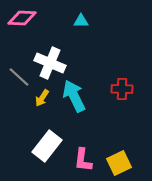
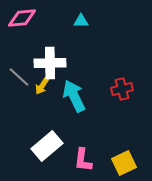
pink diamond: rotated 8 degrees counterclockwise
white cross: rotated 24 degrees counterclockwise
red cross: rotated 15 degrees counterclockwise
yellow arrow: moved 12 px up
white rectangle: rotated 12 degrees clockwise
yellow square: moved 5 px right
